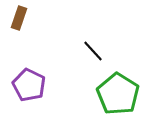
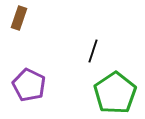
black line: rotated 60 degrees clockwise
green pentagon: moved 3 px left, 1 px up; rotated 6 degrees clockwise
